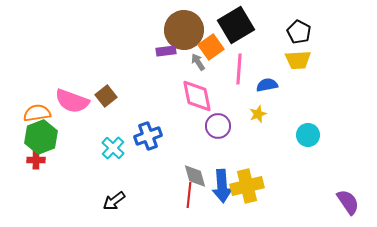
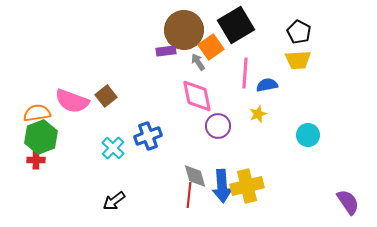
pink line: moved 6 px right, 4 px down
